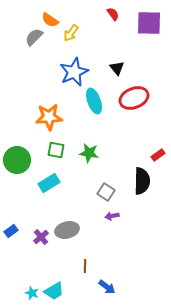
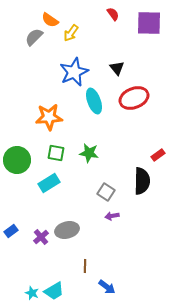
green square: moved 3 px down
